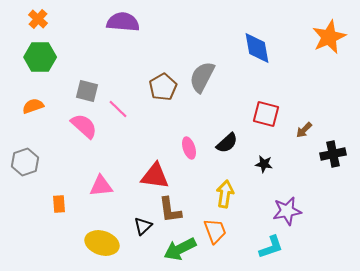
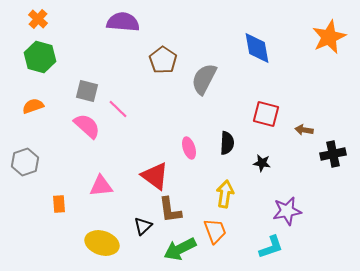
green hexagon: rotated 16 degrees clockwise
gray semicircle: moved 2 px right, 2 px down
brown pentagon: moved 27 px up; rotated 8 degrees counterclockwise
pink semicircle: moved 3 px right
brown arrow: rotated 54 degrees clockwise
black semicircle: rotated 45 degrees counterclockwise
black star: moved 2 px left, 1 px up
red triangle: rotated 28 degrees clockwise
